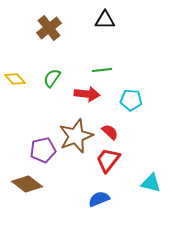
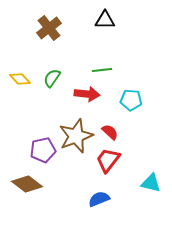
yellow diamond: moved 5 px right
